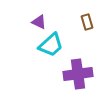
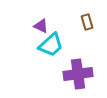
purple triangle: moved 2 px right, 4 px down
